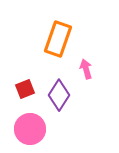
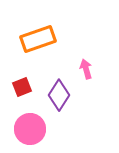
orange rectangle: moved 20 px left; rotated 52 degrees clockwise
red square: moved 3 px left, 2 px up
